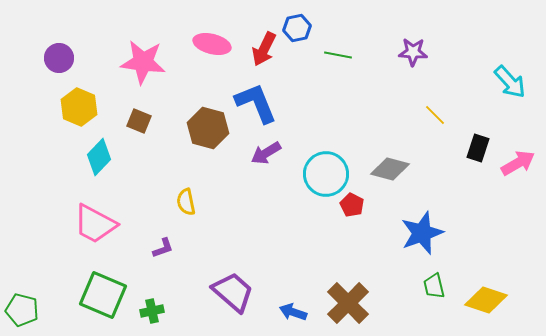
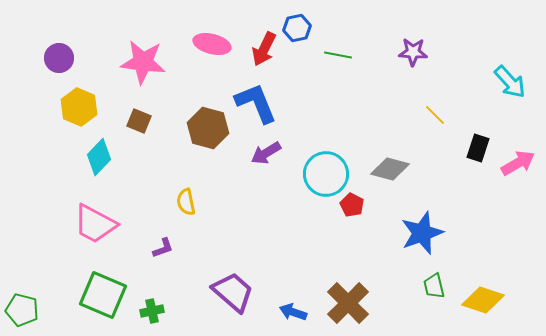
yellow diamond: moved 3 px left
